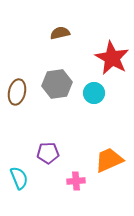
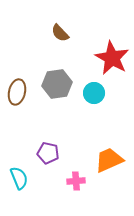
brown semicircle: rotated 120 degrees counterclockwise
purple pentagon: rotated 15 degrees clockwise
